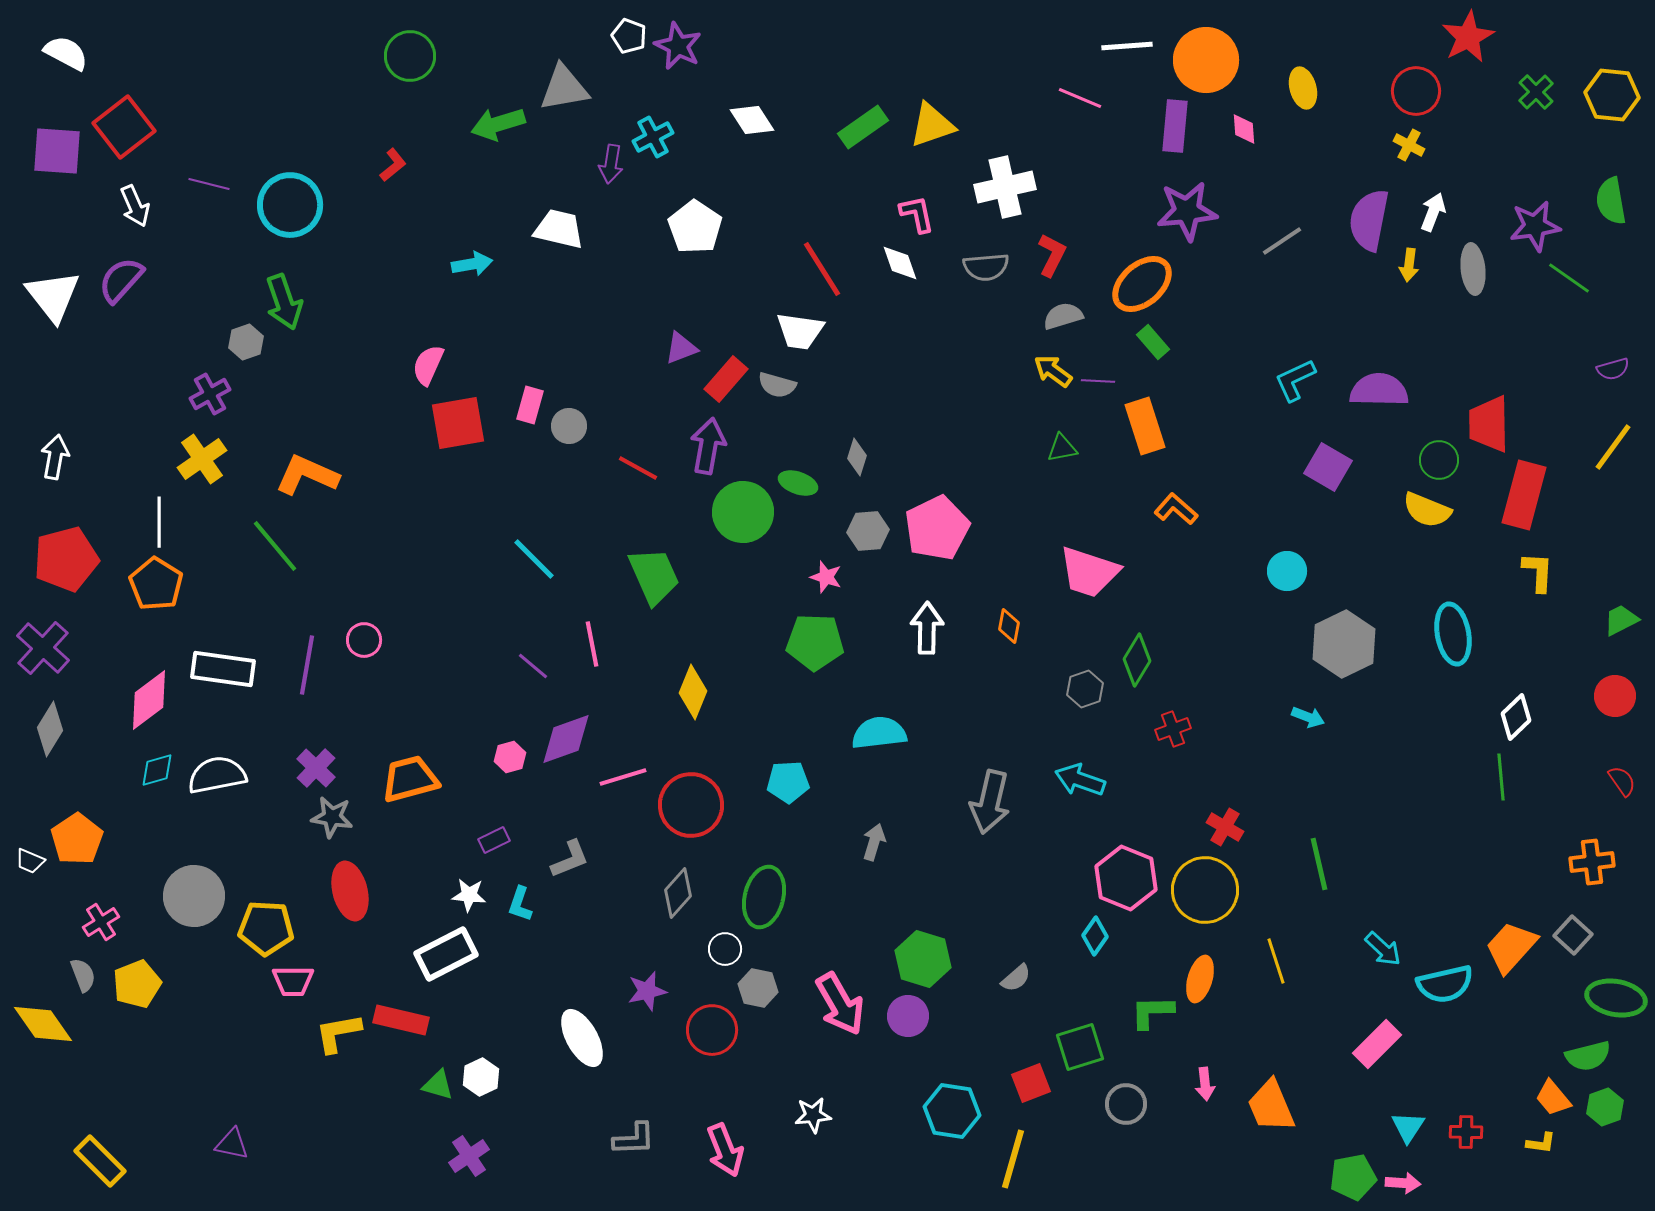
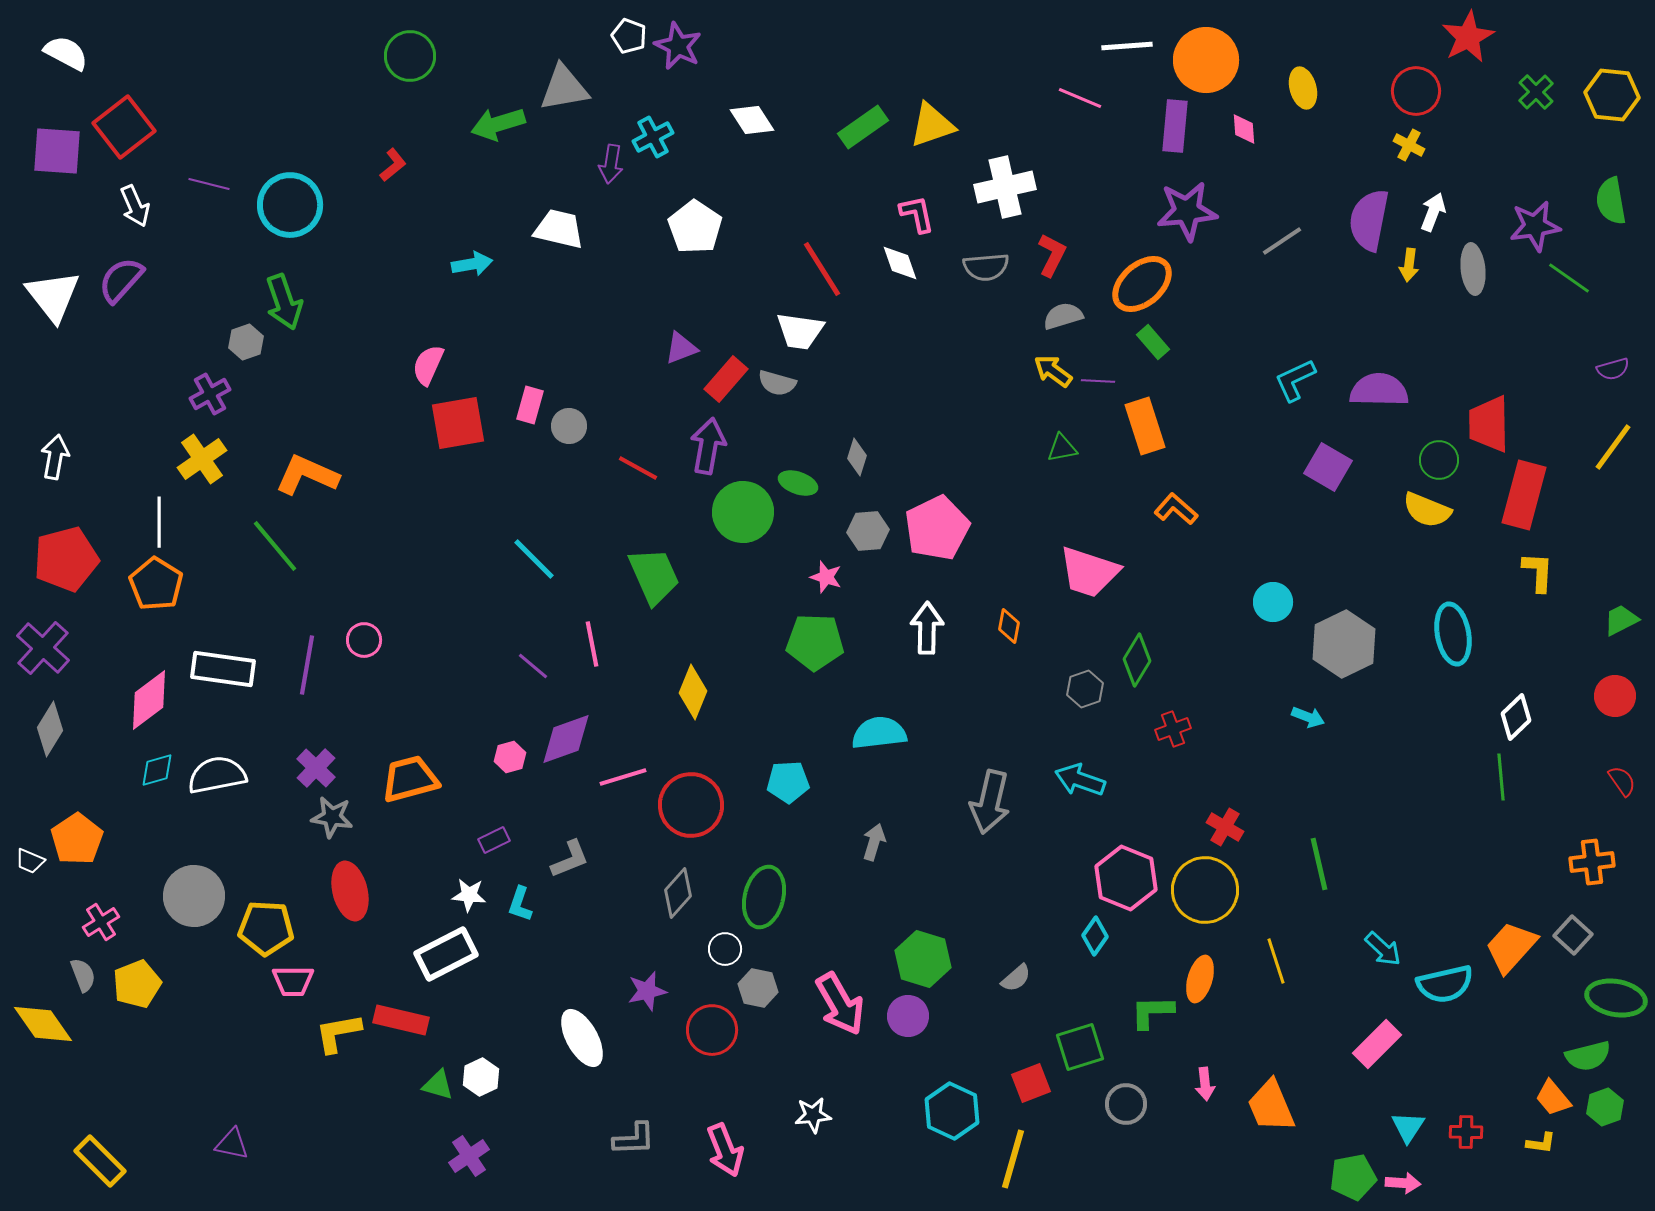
gray semicircle at (777, 385): moved 2 px up
cyan circle at (1287, 571): moved 14 px left, 31 px down
cyan hexagon at (952, 1111): rotated 16 degrees clockwise
